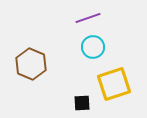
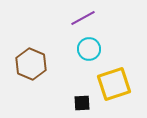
purple line: moved 5 px left; rotated 10 degrees counterclockwise
cyan circle: moved 4 px left, 2 px down
